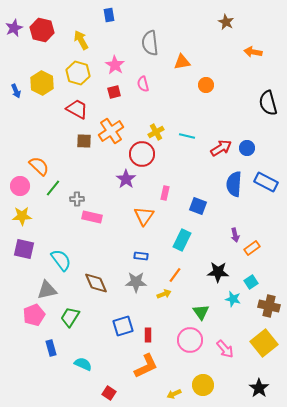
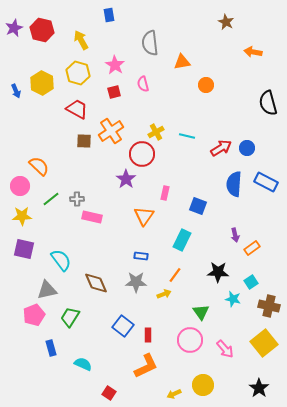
green line at (53, 188): moved 2 px left, 11 px down; rotated 12 degrees clockwise
blue square at (123, 326): rotated 35 degrees counterclockwise
